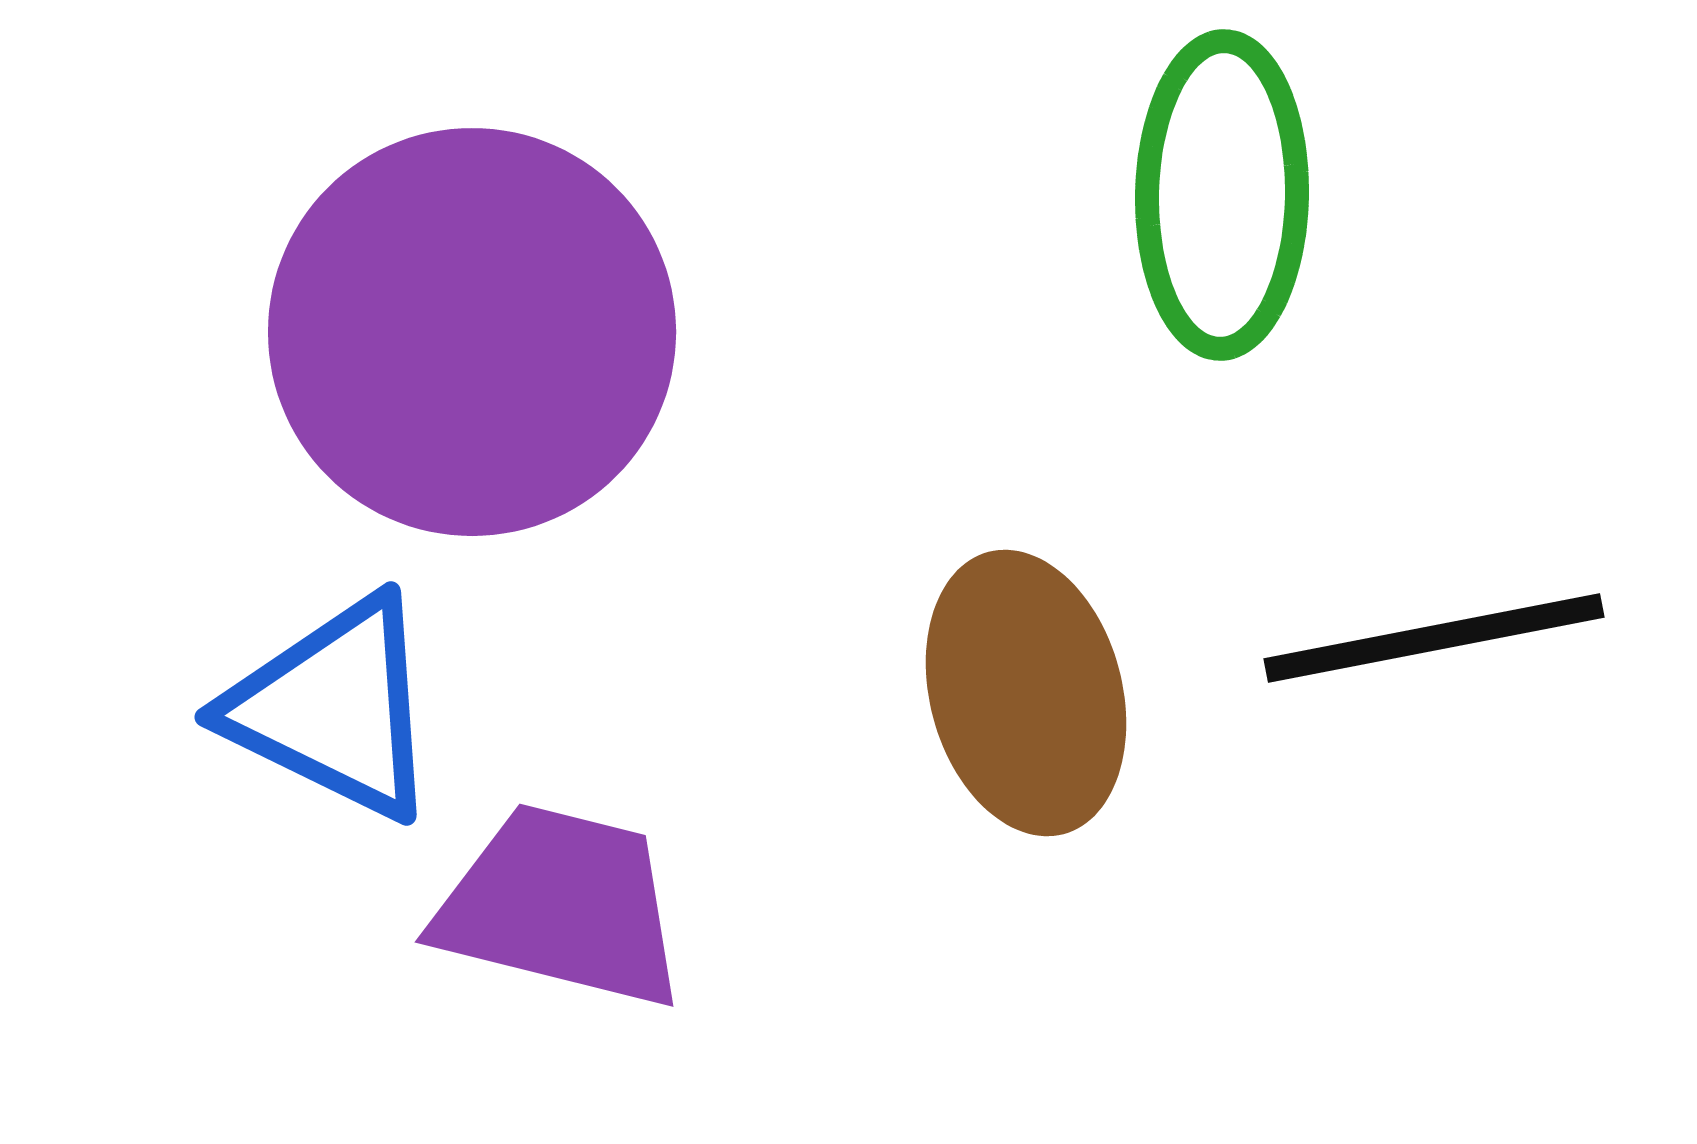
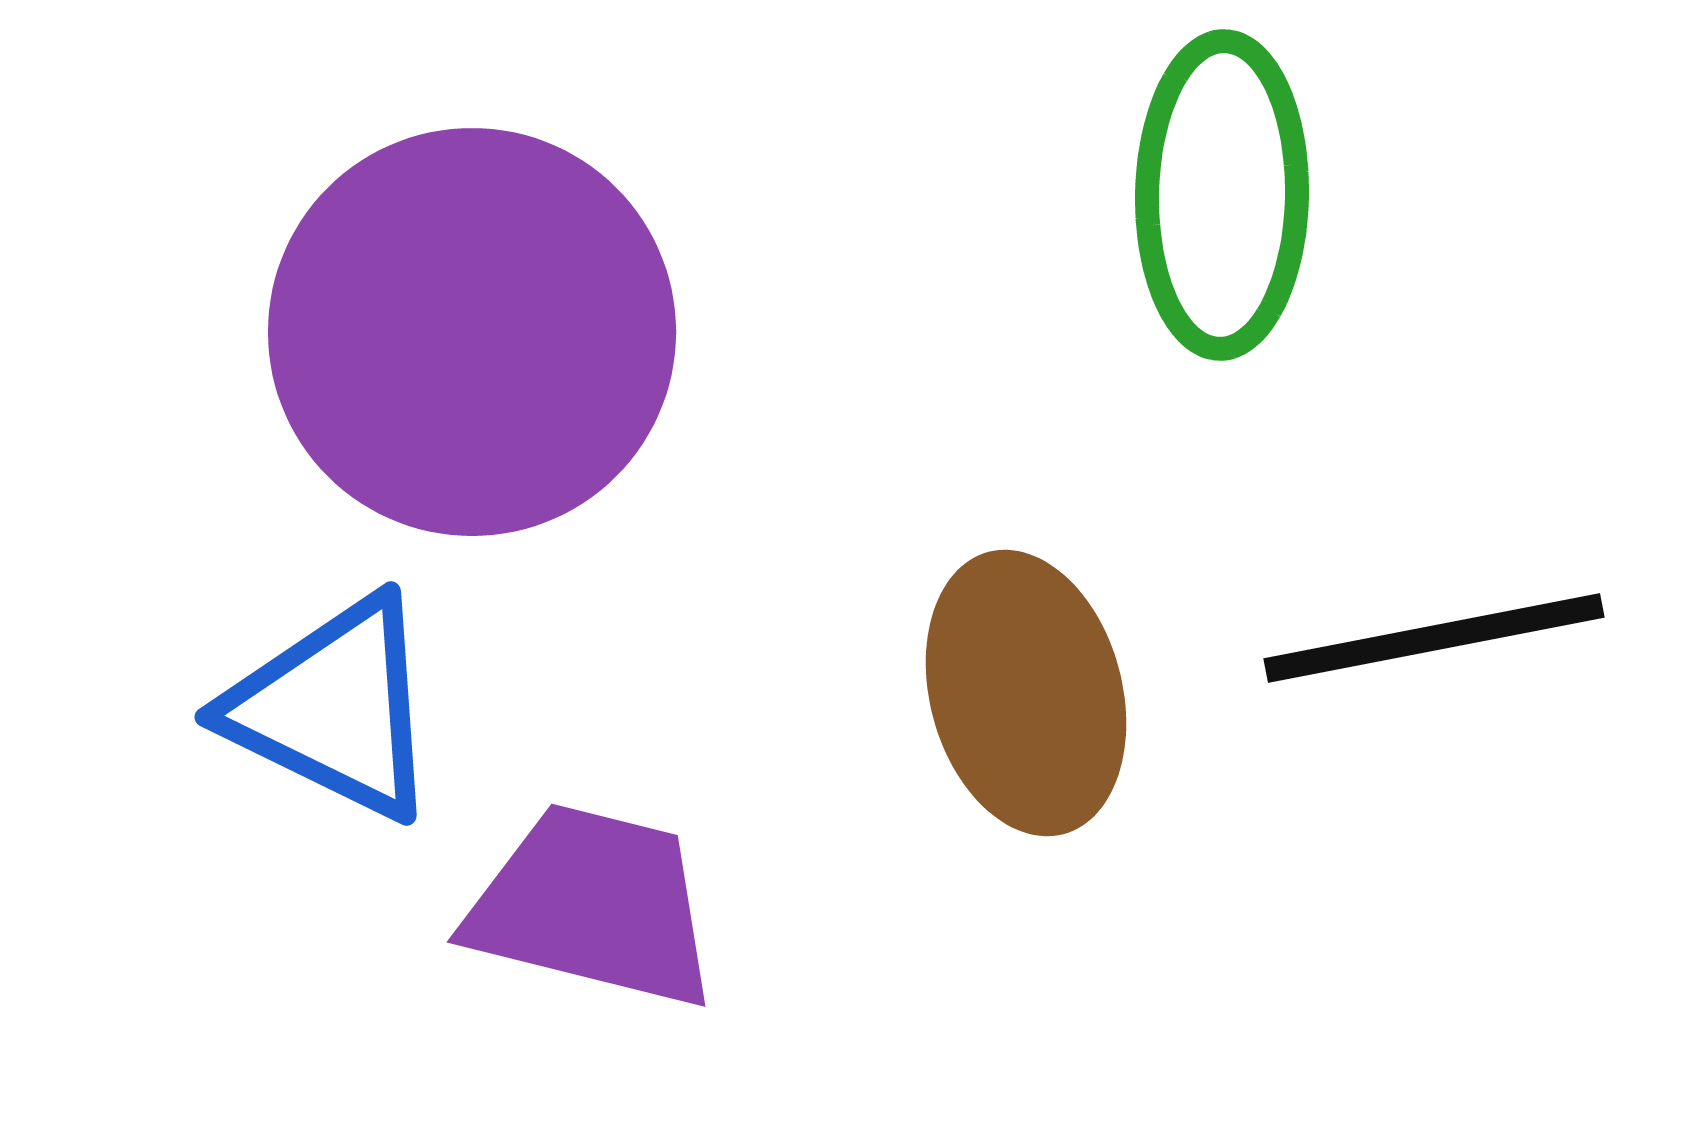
purple trapezoid: moved 32 px right
